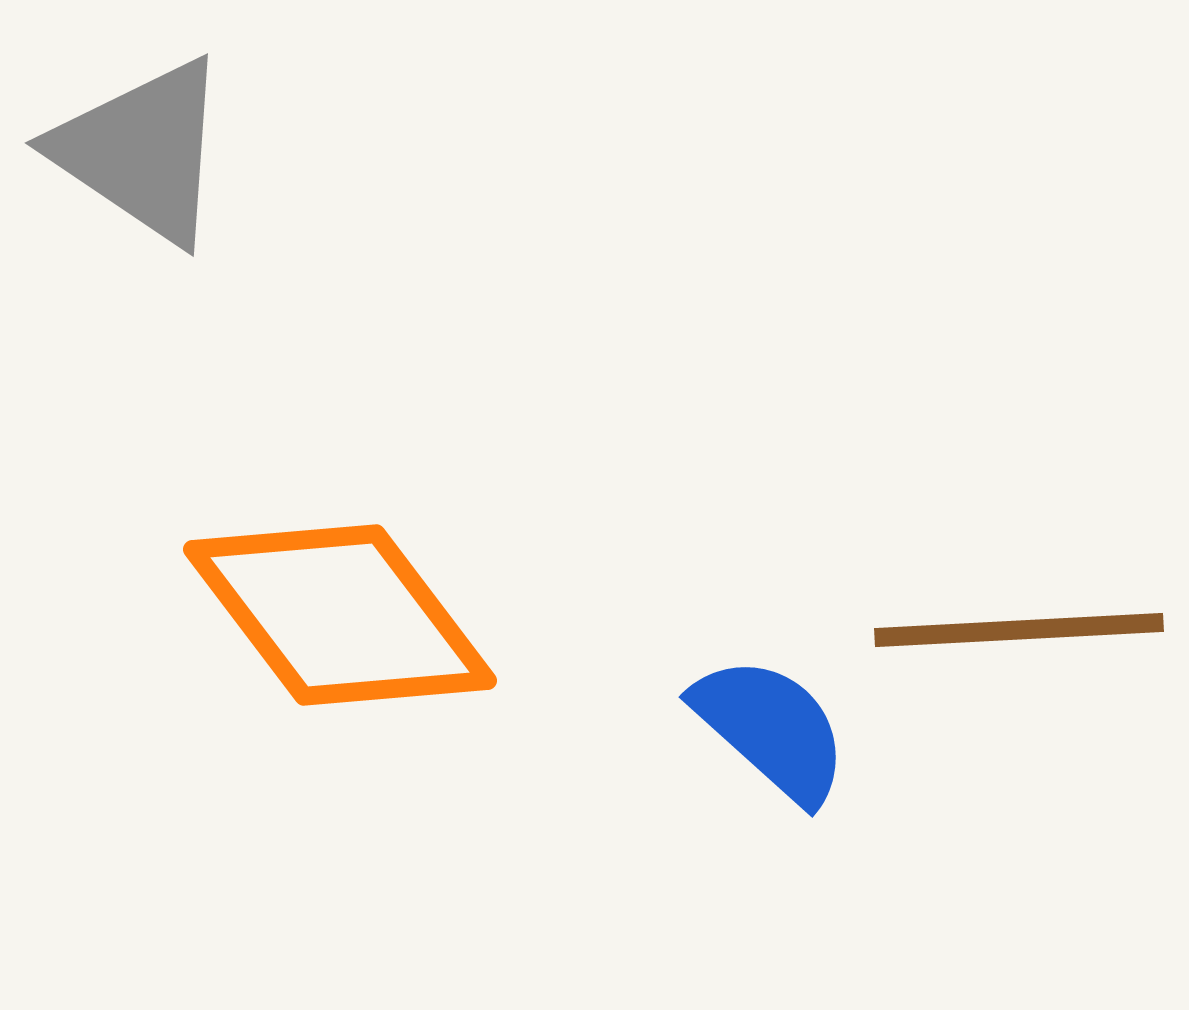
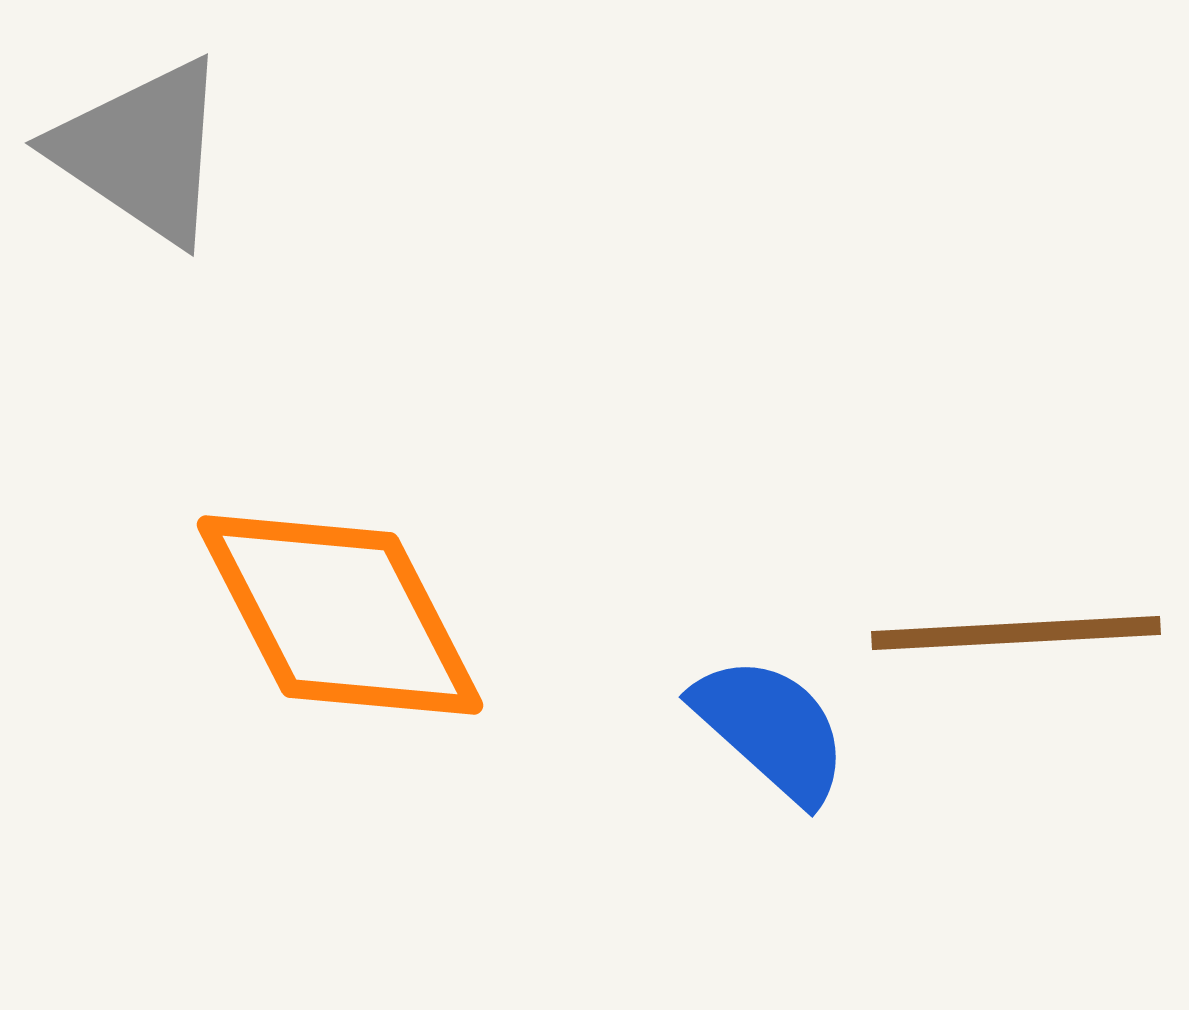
orange diamond: rotated 10 degrees clockwise
brown line: moved 3 px left, 3 px down
